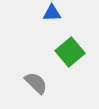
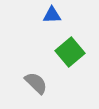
blue triangle: moved 2 px down
